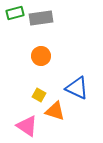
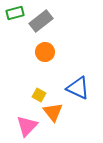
gray rectangle: moved 3 px down; rotated 30 degrees counterclockwise
orange circle: moved 4 px right, 4 px up
blue triangle: moved 1 px right
orange triangle: moved 2 px left, 1 px down; rotated 35 degrees clockwise
pink triangle: rotated 40 degrees clockwise
